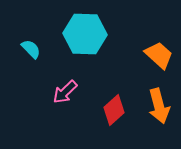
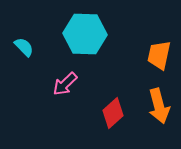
cyan semicircle: moved 7 px left, 2 px up
orange trapezoid: rotated 120 degrees counterclockwise
pink arrow: moved 8 px up
red diamond: moved 1 px left, 3 px down
